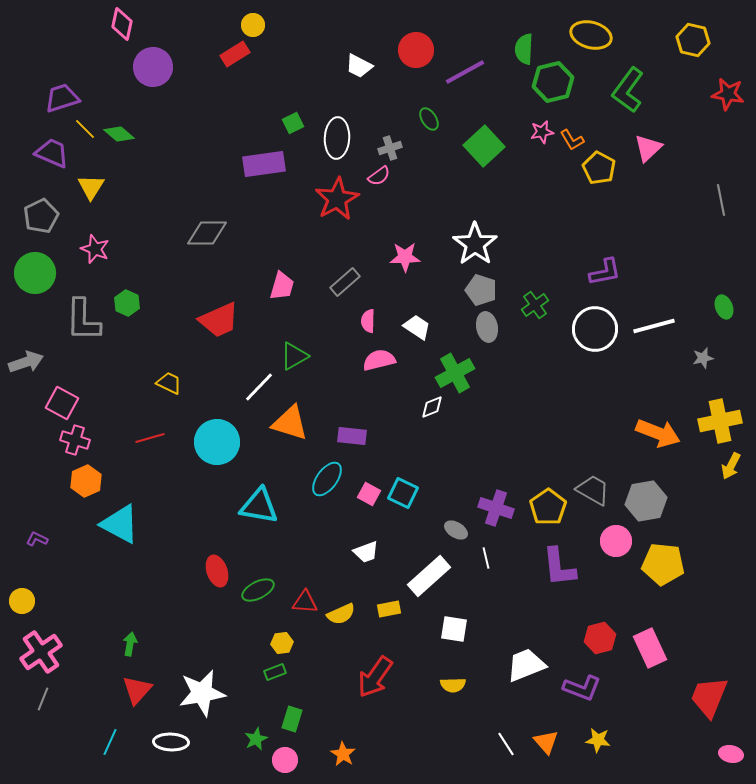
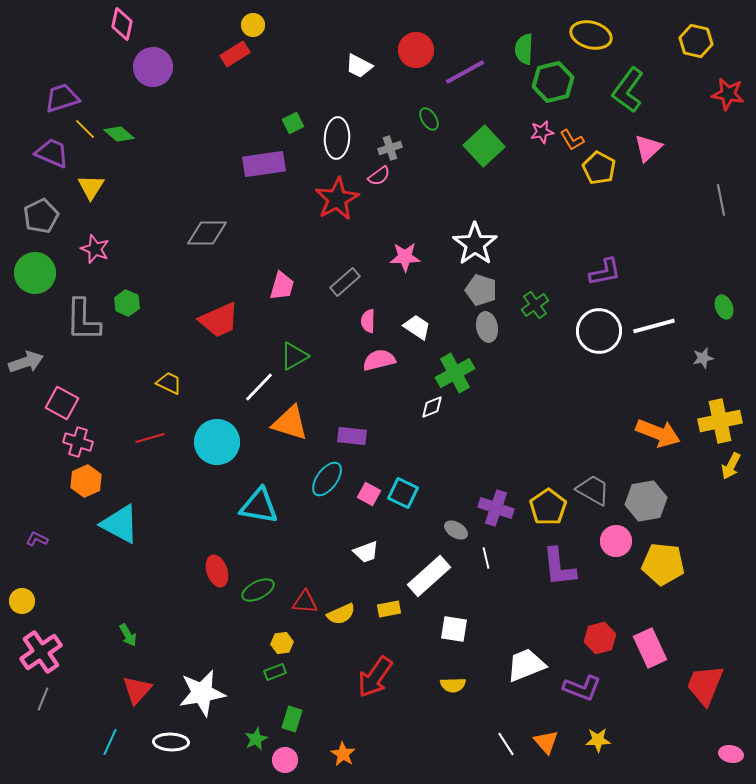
yellow hexagon at (693, 40): moved 3 px right, 1 px down
white circle at (595, 329): moved 4 px right, 2 px down
pink cross at (75, 440): moved 3 px right, 2 px down
green arrow at (130, 644): moved 2 px left, 9 px up; rotated 140 degrees clockwise
red trapezoid at (709, 697): moved 4 px left, 12 px up
yellow star at (598, 740): rotated 10 degrees counterclockwise
